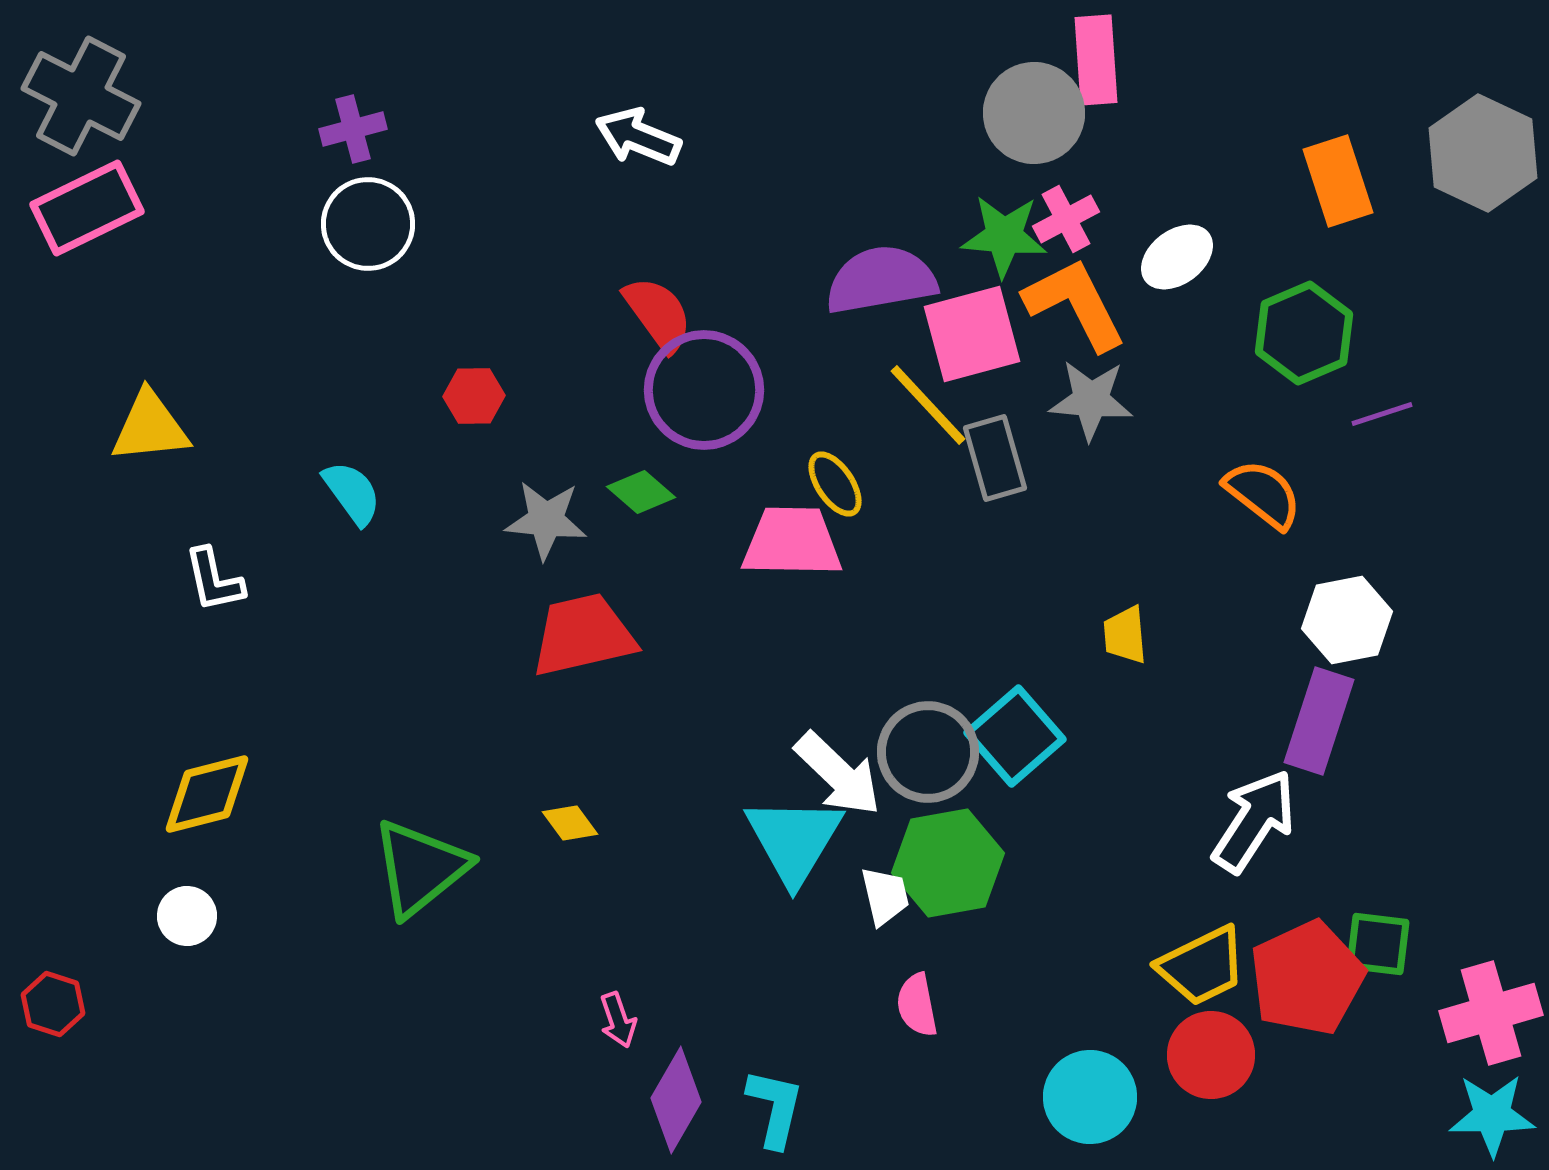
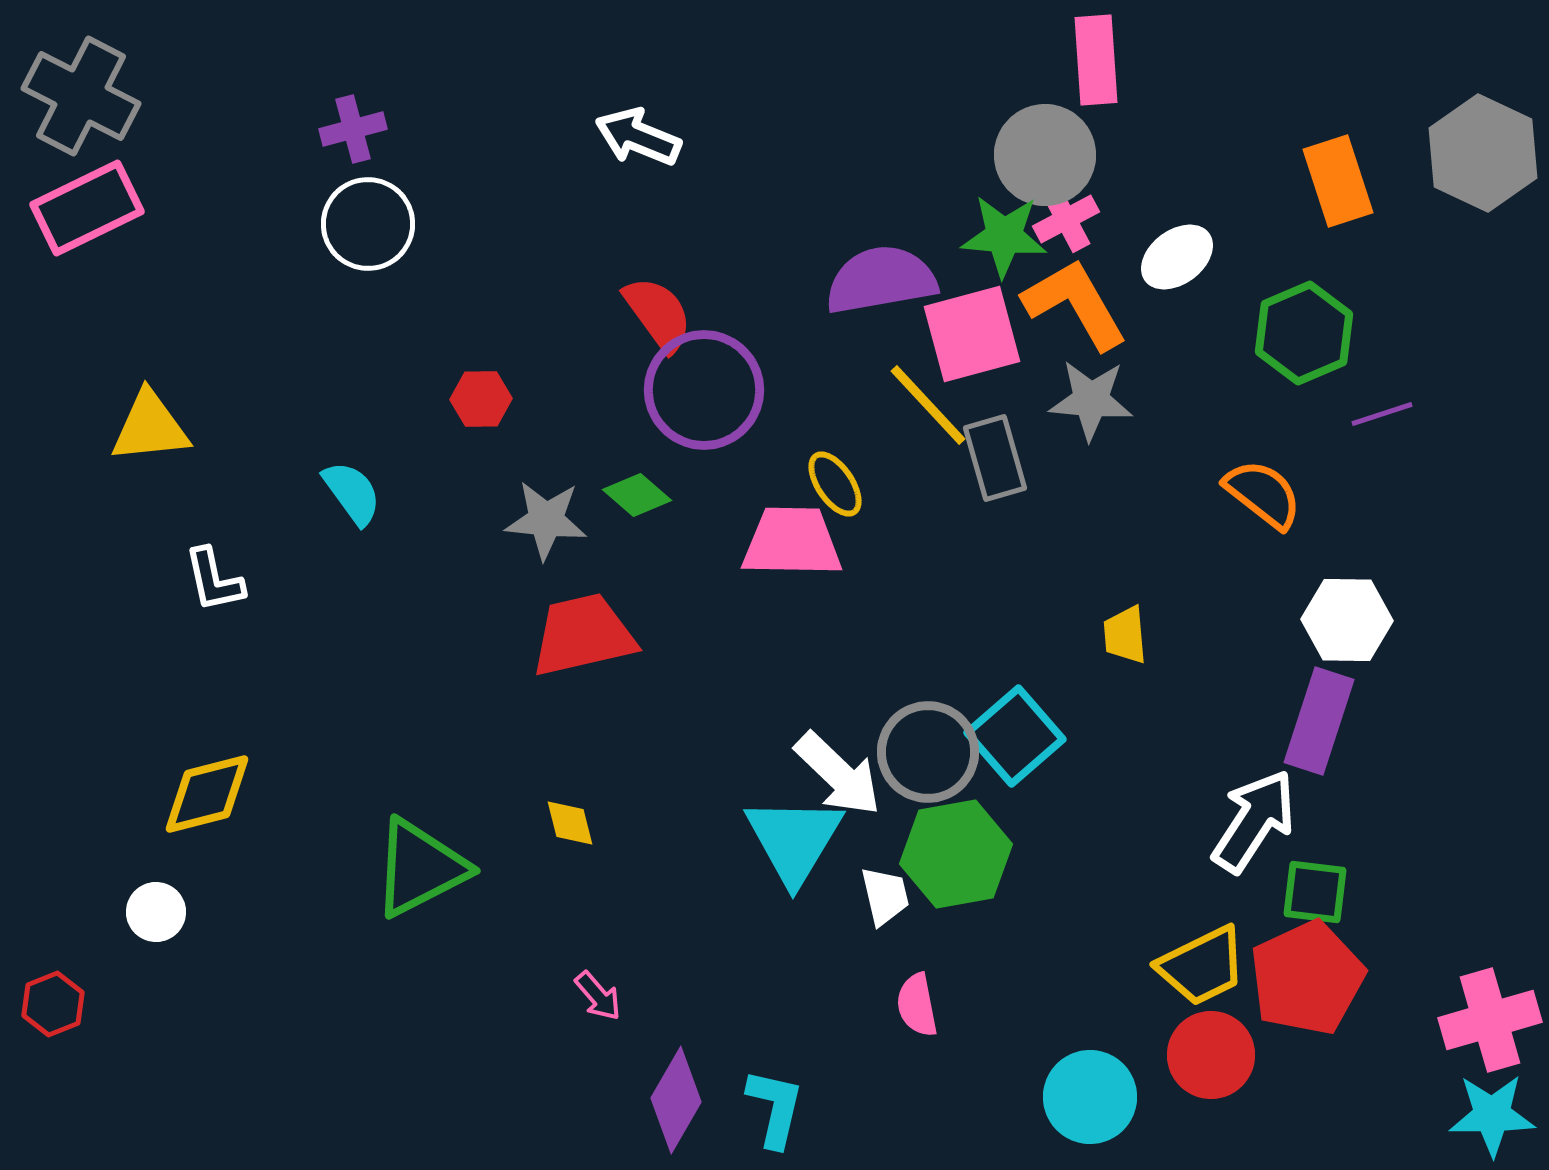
gray circle at (1034, 113): moved 11 px right, 42 px down
orange L-shape at (1075, 304): rotated 3 degrees counterclockwise
red hexagon at (474, 396): moved 7 px right, 3 px down
green diamond at (641, 492): moved 4 px left, 3 px down
white hexagon at (1347, 620): rotated 12 degrees clockwise
yellow diamond at (570, 823): rotated 22 degrees clockwise
green hexagon at (948, 863): moved 8 px right, 9 px up
green triangle at (420, 868): rotated 12 degrees clockwise
white circle at (187, 916): moved 31 px left, 4 px up
green square at (1378, 944): moved 63 px left, 52 px up
red hexagon at (53, 1004): rotated 20 degrees clockwise
pink cross at (1491, 1013): moved 1 px left, 7 px down
pink arrow at (618, 1020): moved 20 px left, 24 px up; rotated 22 degrees counterclockwise
